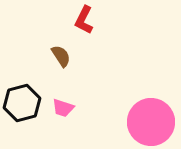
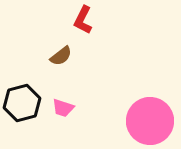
red L-shape: moved 1 px left
brown semicircle: rotated 85 degrees clockwise
pink circle: moved 1 px left, 1 px up
